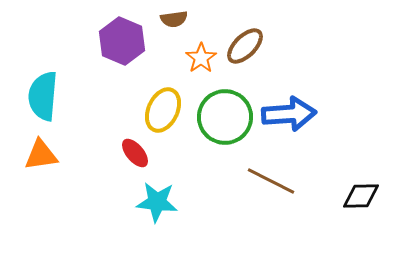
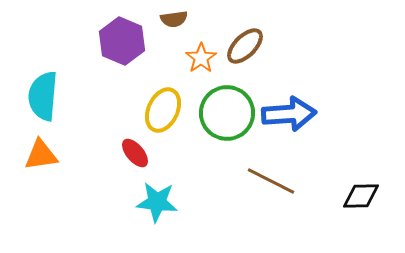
green circle: moved 2 px right, 4 px up
